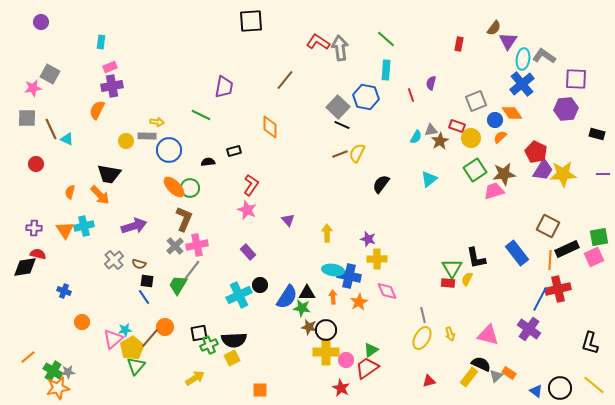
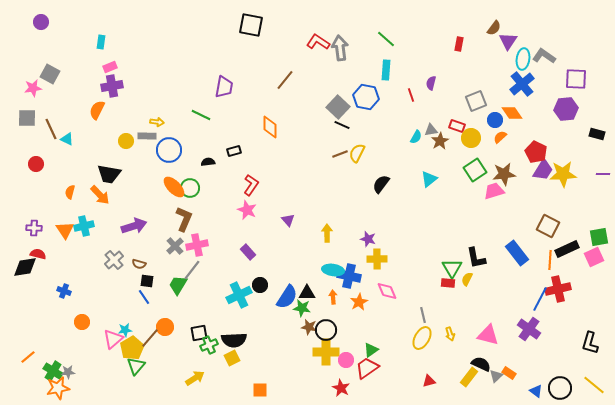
black square at (251, 21): moved 4 px down; rotated 15 degrees clockwise
